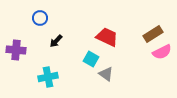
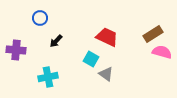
pink semicircle: rotated 138 degrees counterclockwise
